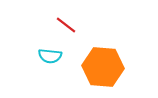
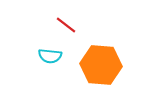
orange hexagon: moved 2 px left, 2 px up
